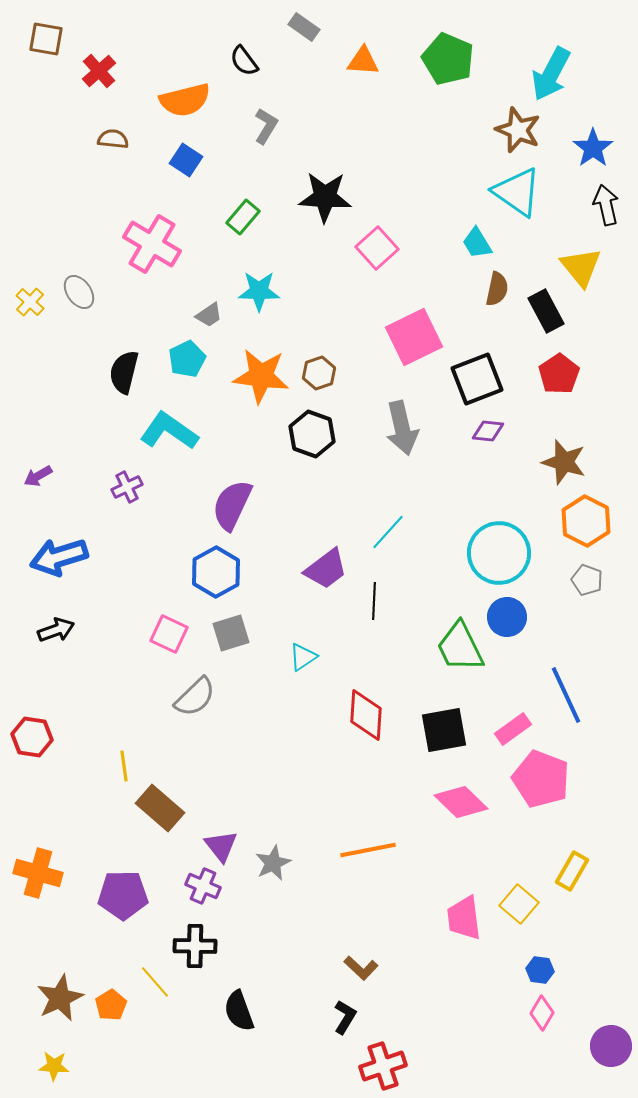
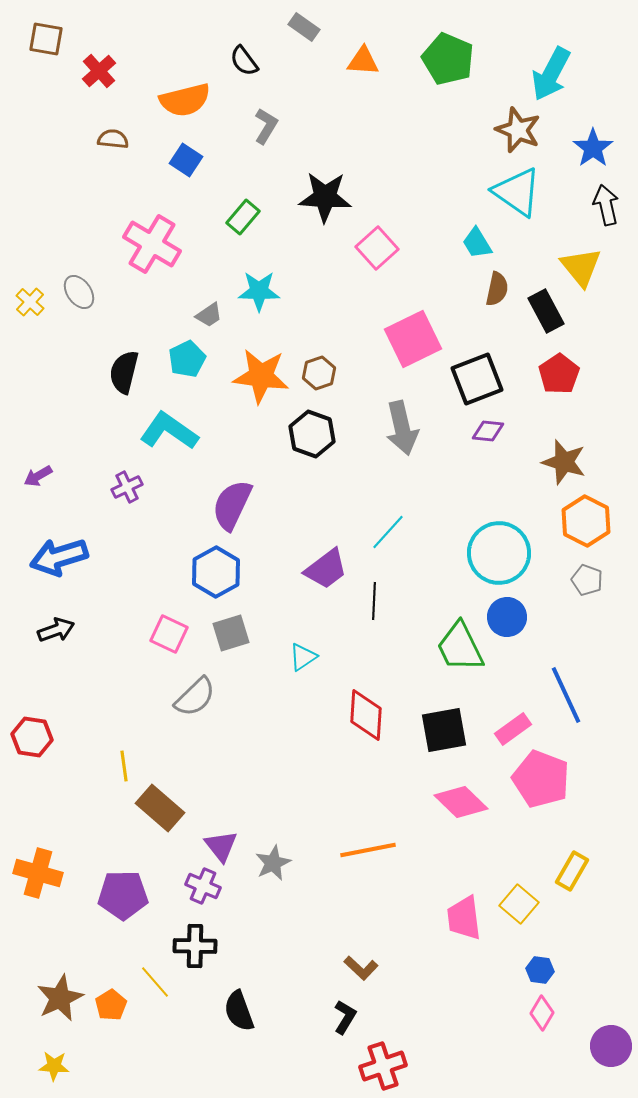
pink square at (414, 337): moved 1 px left, 2 px down
